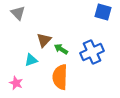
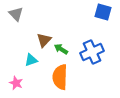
gray triangle: moved 2 px left, 1 px down
